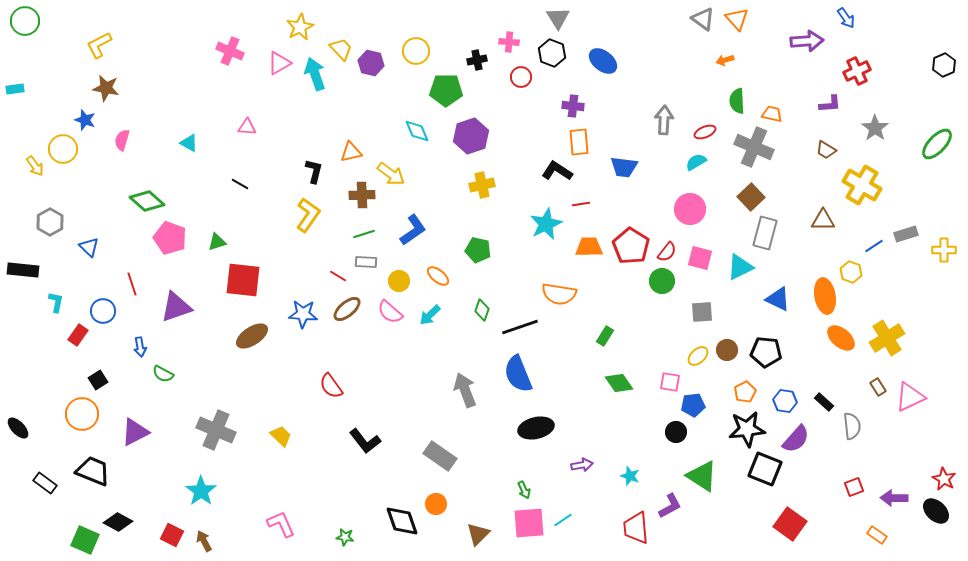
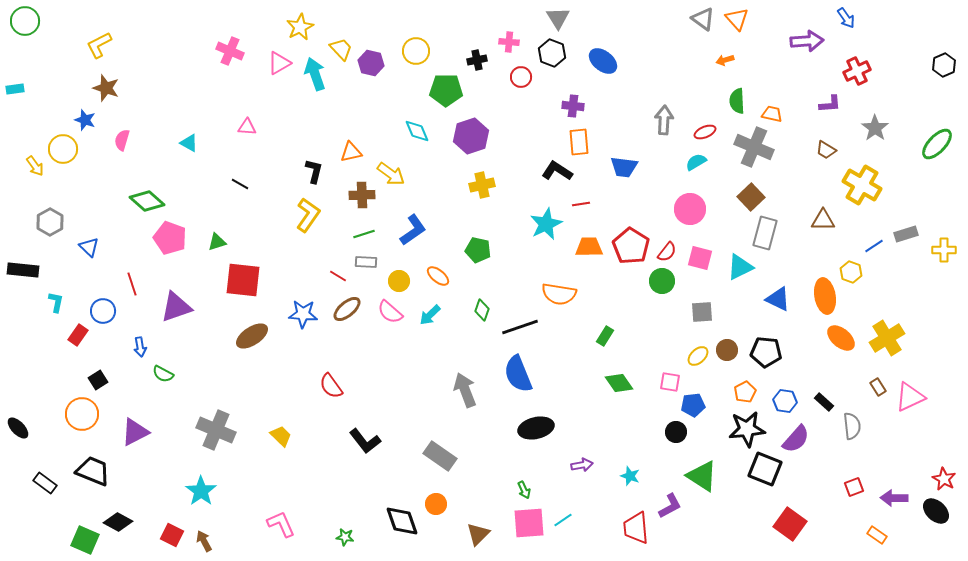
brown star at (106, 88): rotated 8 degrees clockwise
